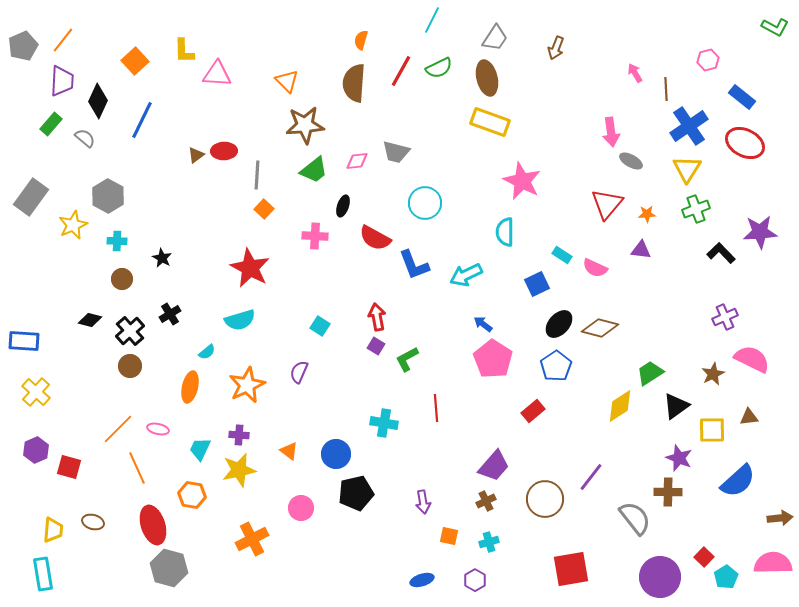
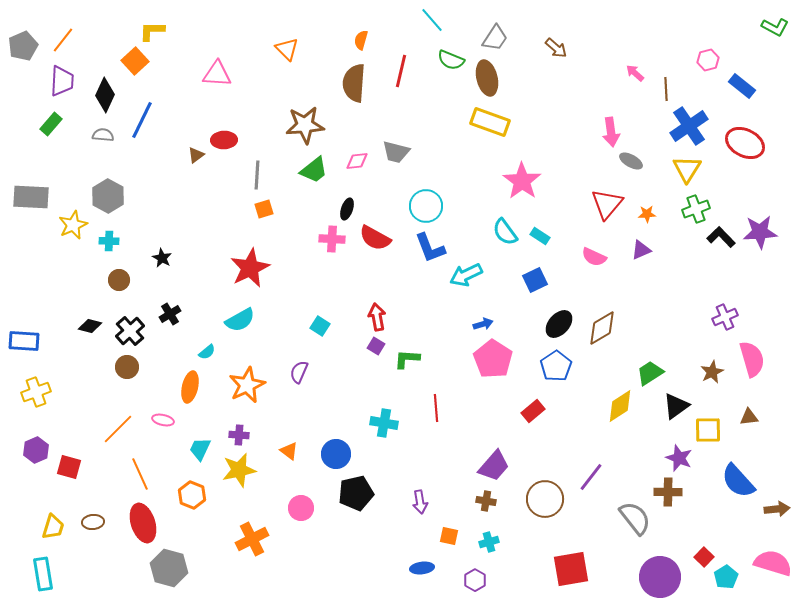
cyan line at (432, 20): rotated 68 degrees counterclockwise
brown arrow at (556, 48): rotated 70 degrees counterclockwise
yellow L-shape at (184, 51): moved 32 px left, 20 px up; rotated 92 degrees clockwise
green semicircle at (439, 68): moved 12 px right, 8 px up; rotated 48 degrees clockwise
red line at (401, 71): rotated 16 degrees counterclockwise
pink arrow at (635, 73): rotated 18 degrees counterclockwise
orange triangle at (287, 81): moved 32 px up
blue rectangle at (742, 97): moved 11 px up
black diamond at (98, 101): moved 7 px right, 6 px up
gray semicircle at (85, 138): moved 18 px right, 3 px up; rotated 35 degrees counterclockwise
red ellipse at (224, 151): moved 11 px up
pink star at (522, 181): rotated 9 degrees clockwise
gray rectangle at (31, 197): rotated 57 degrees clockwise
cyan circle at (425, 203): moved 1 px right, 3 px down
black ellipse at (343, 206): moved 4 px right, 3 px down
orange square at (264, 209): rotated 30 degrees clockwise
cyan semicircle at (505, 232): rotated 36 degrees counterclockwise
pink cross at (315, 236): moved 17 px right, 3 px down
cyan cross at (117, 241): moved 8 px left
purple triangle at (641, 250): rotated 30 degrees counterclockwise
black L-shape at (721, 253): moved 16 px up
cyan rectangle at (562, 255): moved 22 px left, 19 px up
blue L-shape at (414, 265): moved 16 px right, 17 px up
red star at (250, 268): rotated 18 degrees clockwise
pink semicircle at (595, 268): moved 1 px left, 11 px up
brown circle at (122, 279): moved 3 px left, 1 px down
blue square at (537, 284): moved 2 px left, 4 px up
black diamond at (90, 320): moved 6 px down
cyan semicircle at (240, 320): rotated 12 degrees counterclockwise
blue arrow at (483, 324): rotated 126 degrees clockwise
brown diamond at (600, 328): moved 2 px right; rotated 45 degrees counterclockwise
green L-shape at (407, 359): rotated 32 degrees clockwise
pink semicircle at (752, 359): rotated 48 degrees clockwise
brown circle at (130, 366): moved 3 px left, 1 px down
brown star at (713, 374): moved 1 px left, 2 px up
yellow cross at (36, 392): rotated 28 degrees clockwise
pink ellipse at (158, 429): moved 5 px right, 9 px up
yellow square at (712, 430): moved 4 px left
orange line at (137, 468): moved 3 px right, 6 px down
blue semicircle at (738, 481): rotated 90 degrees clockwise
orange hexagon at (192, 495): rotated 12 degrees clockwise
brown cross at (486, 501): rotated 36 degrees clockwise
purple arrow at (423, 502): moved 3 px left
brown arrow at (780, 518): moved 3 px left, 9 px up
brown ellipse at (93, 522): rotated 20 degrees counterclockwise
red ellipse at (153, 525): moved 10 px left, 2 px up
yellow trapezoid at (53, 530): moved 3 px up; rotated 12 degrees clockwise
pink semicircle at (773, 563): rotated 18 degrees clockwise
blue ellipse at (422, 580): moved 12 px up; rotated 10 degrees clockwise
